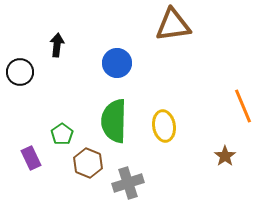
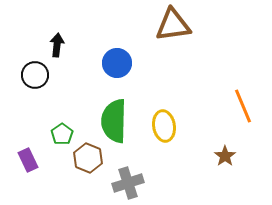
black circle: moved 15 px right, 3 px down
purple rectangle: moved 3 px left, 2 px down
brown hexagon: moved 5 px up
